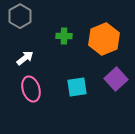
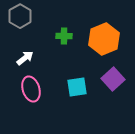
purple square: moved 3 px left
